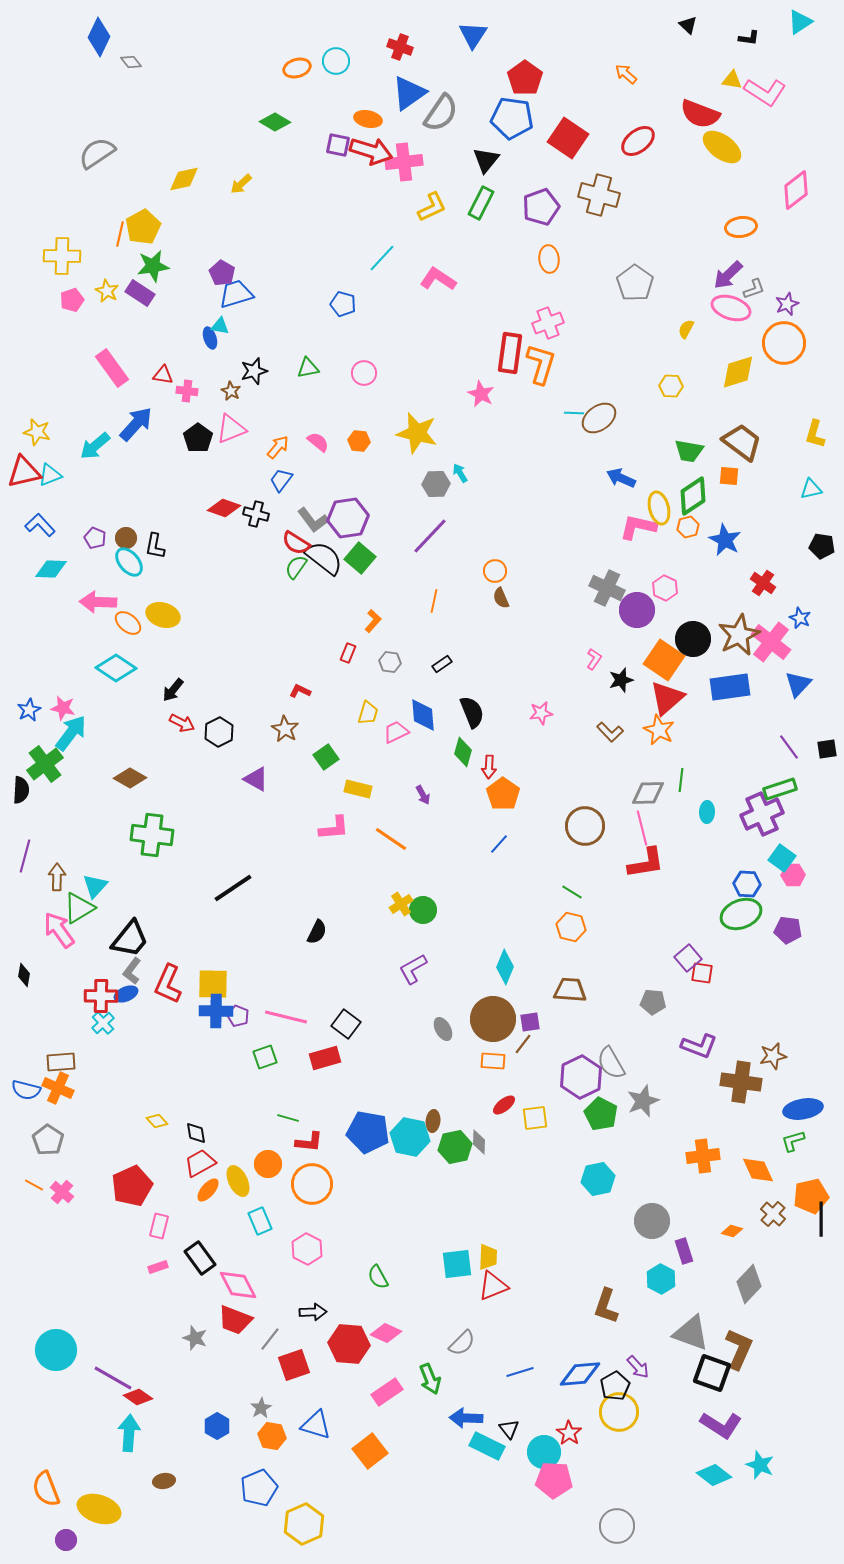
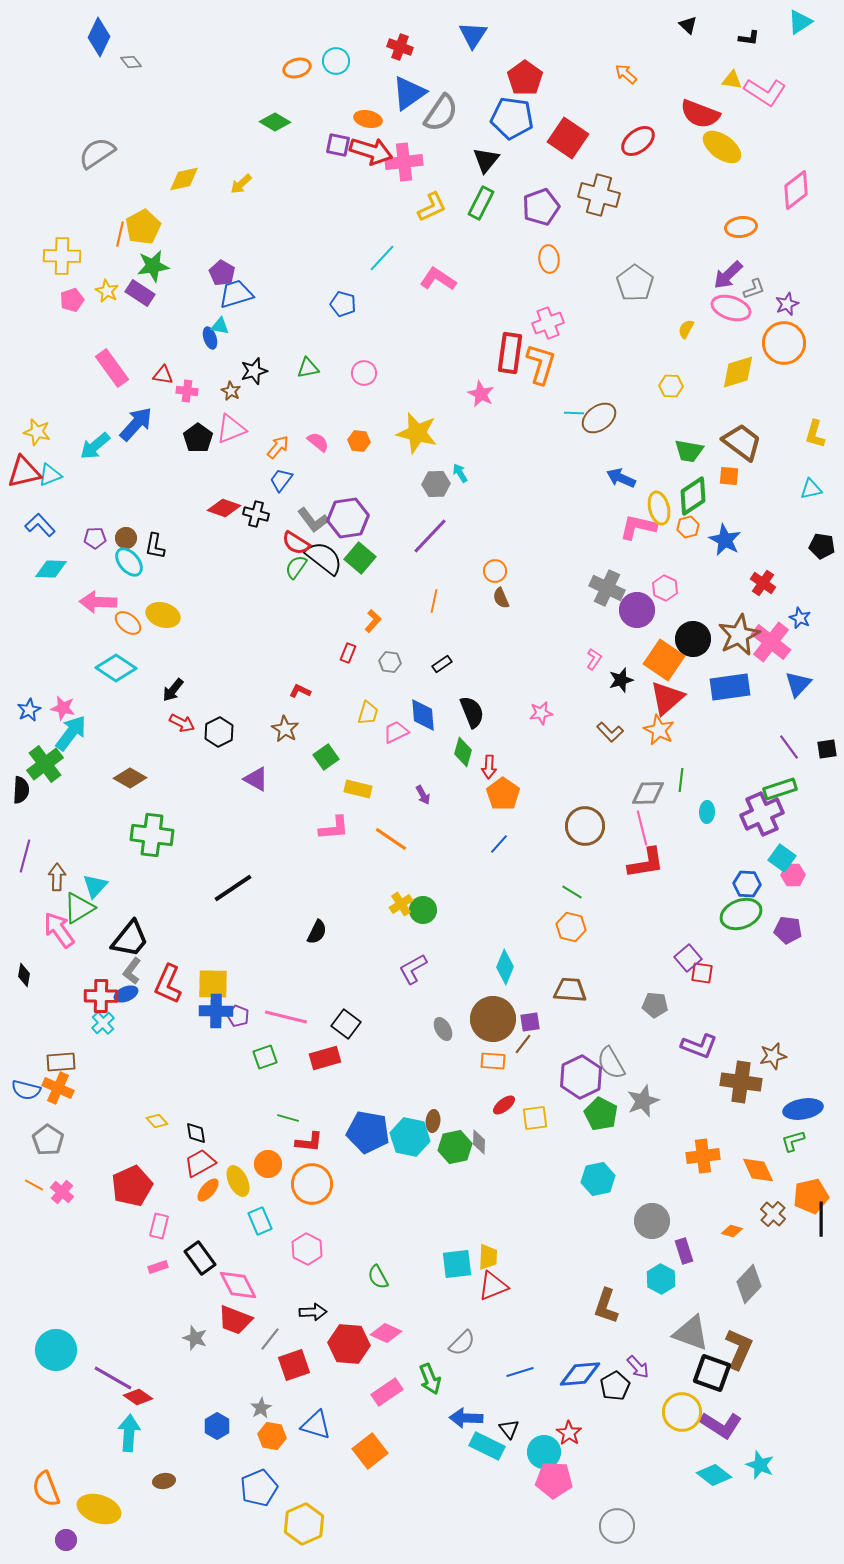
purple pentagon at (95, 538): rotated 25 degrees counterclockwise
gray pentagon at (653, 1002): moved 2 px right, 3 px down
yellow circle at (619, 1412): moved 63 px right
